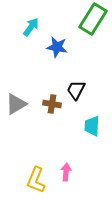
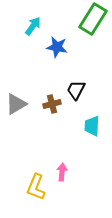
cyan arrow: moved 2 px right, 1 px up
brown cross: rotated 24 degrees counterclockwise
pink arrow: moved 4 px left
yellow L-shape: moved 7 px down
